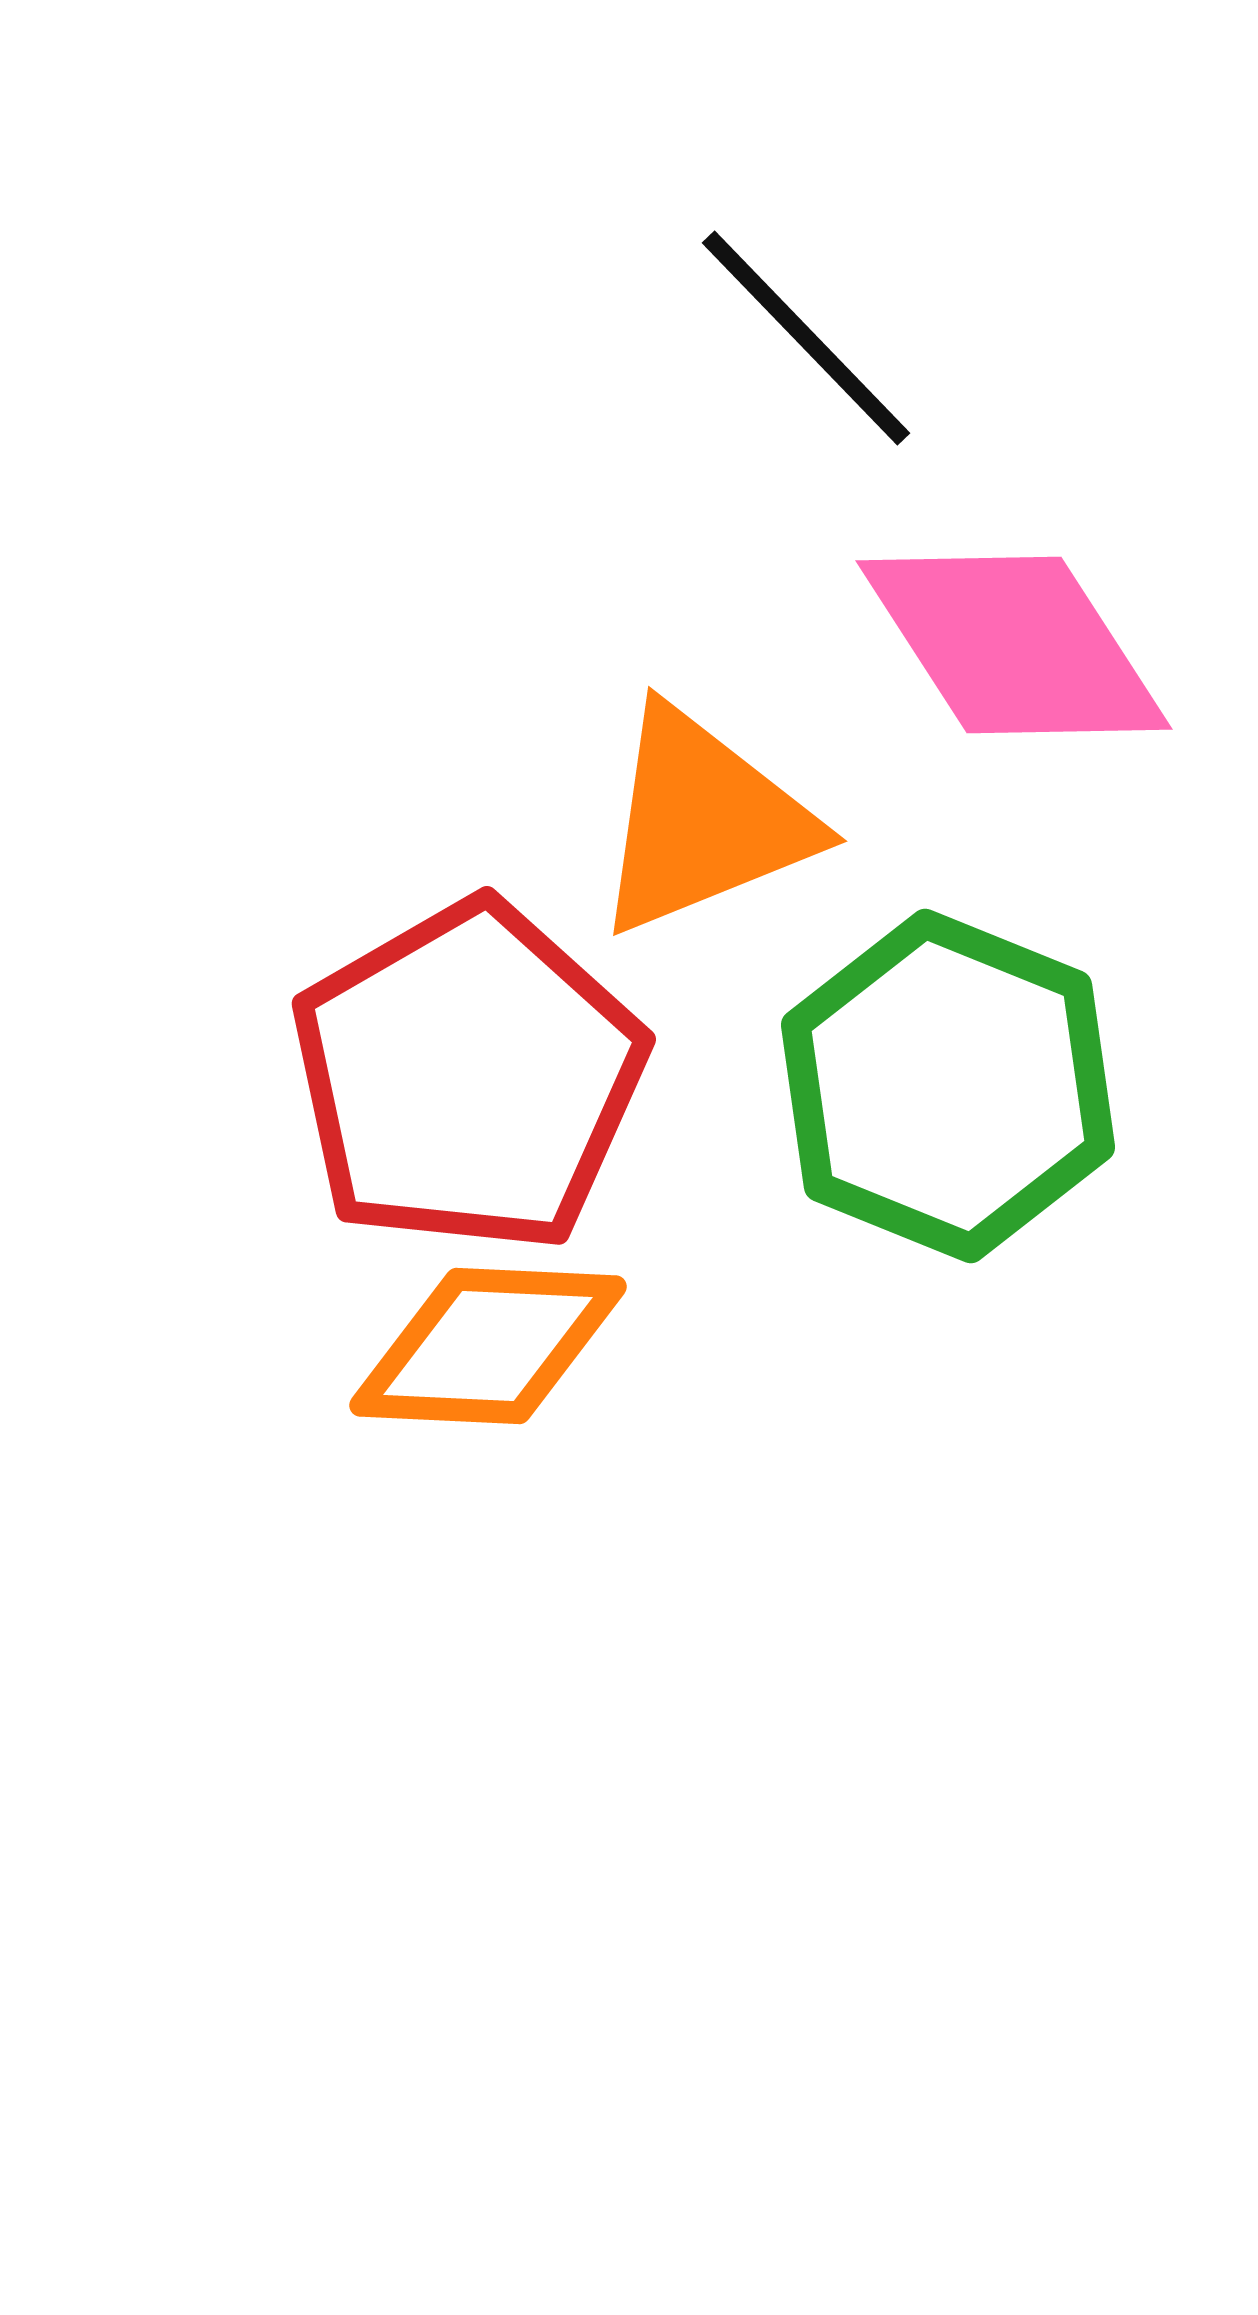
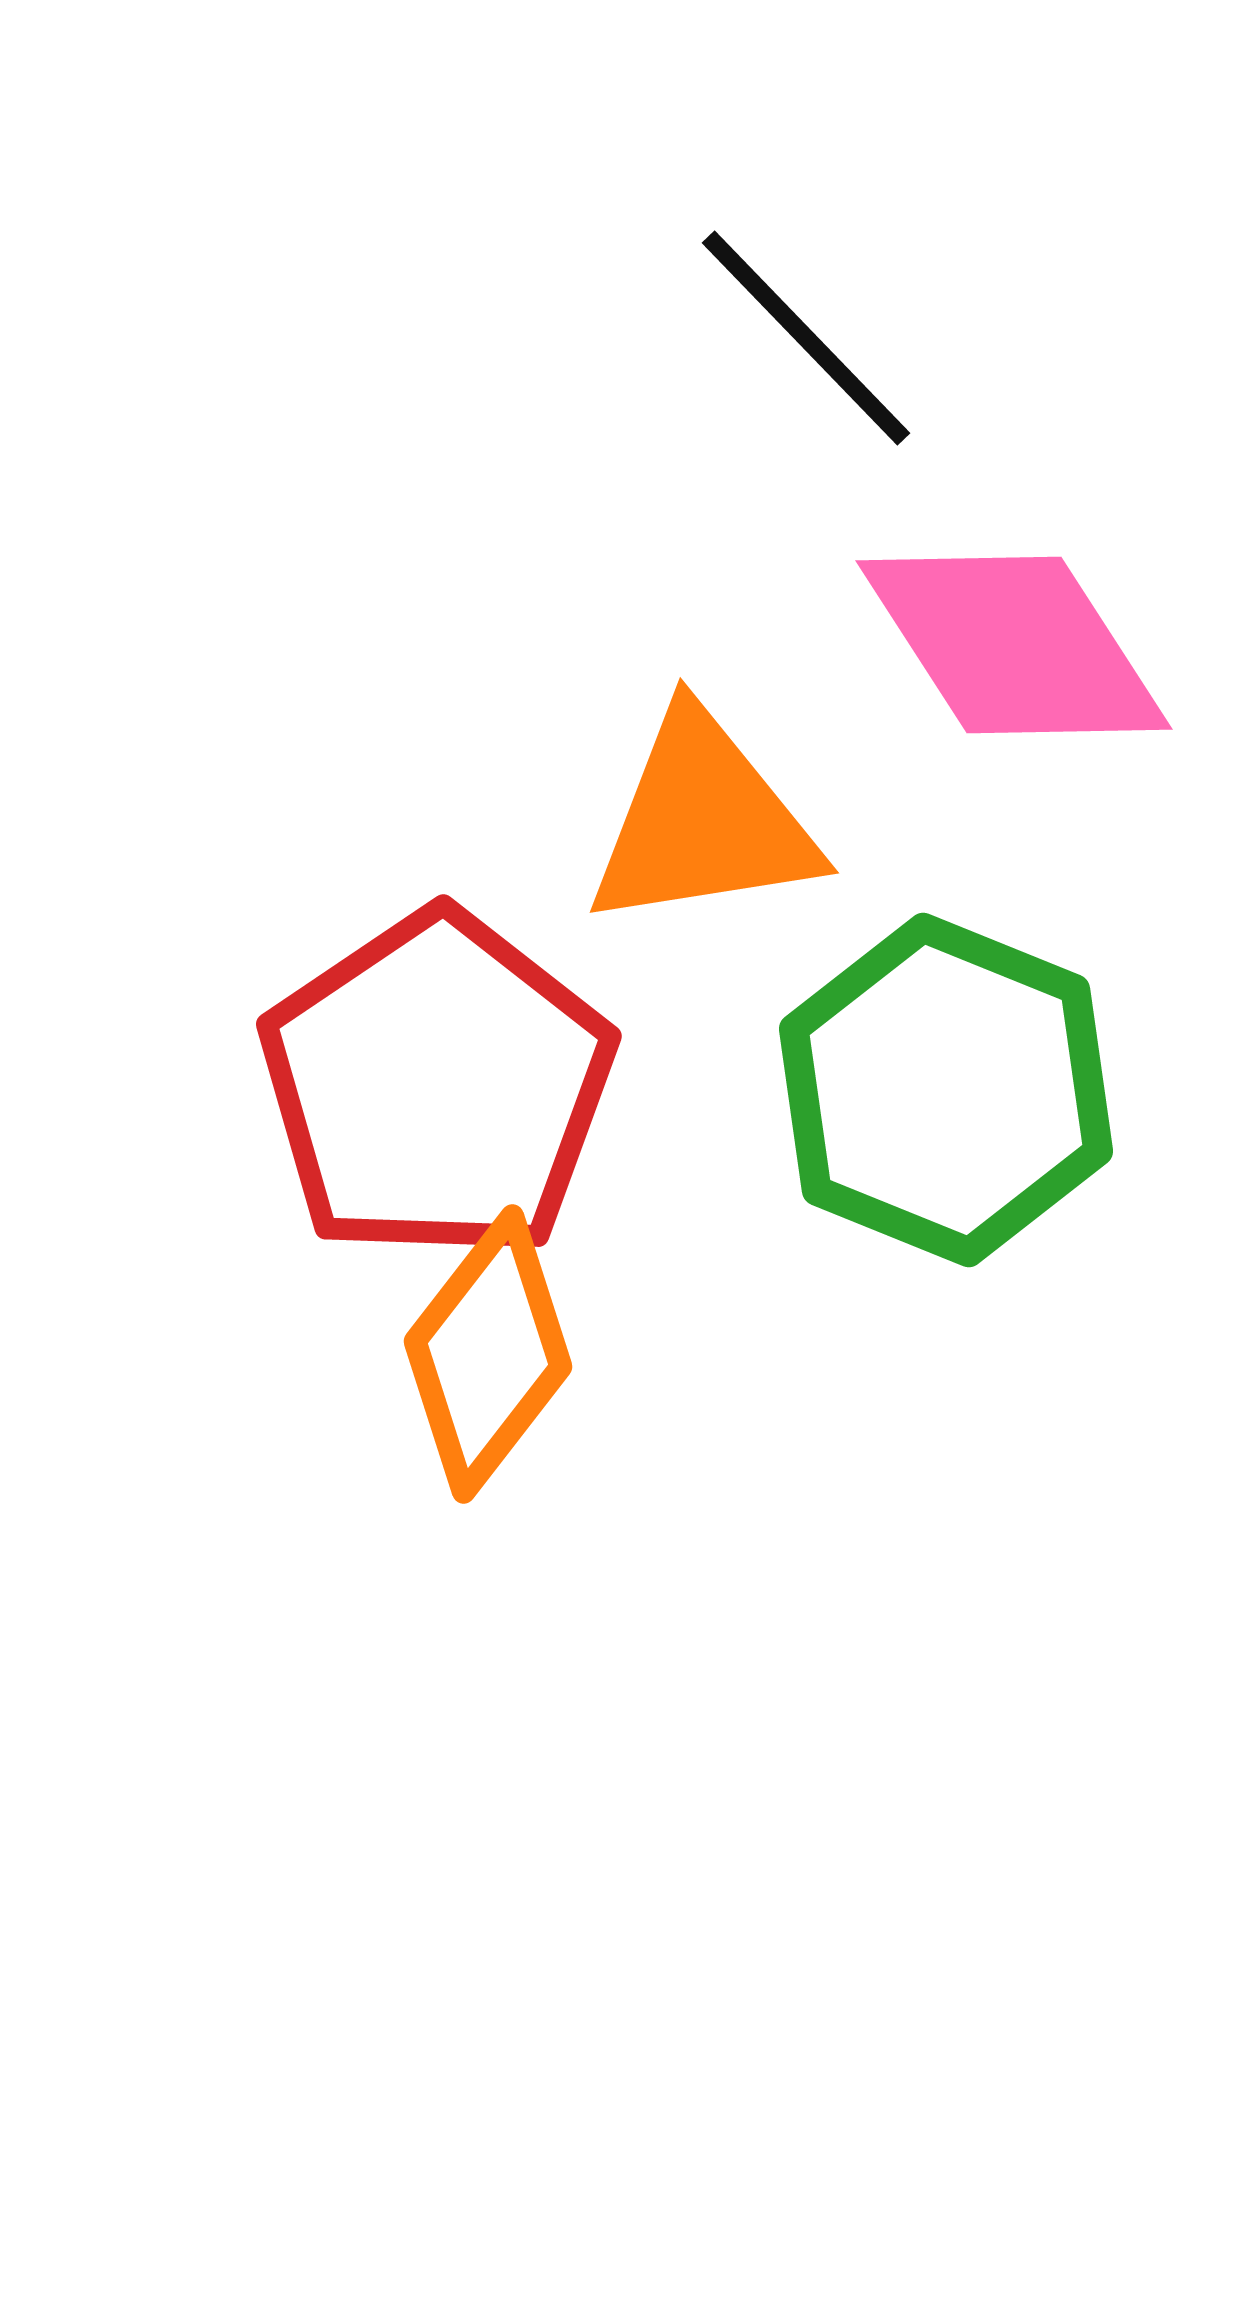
orange triangle: rotated 13 degrees clockwise
red pentagon: moved 31 px left, 9 px down; rotated 4 degrees counterclockwise
green hexagon: moved 2 px left, 4 px down
orange diamond: moved 8 px down; rotated 55 degrees counterclockwise
